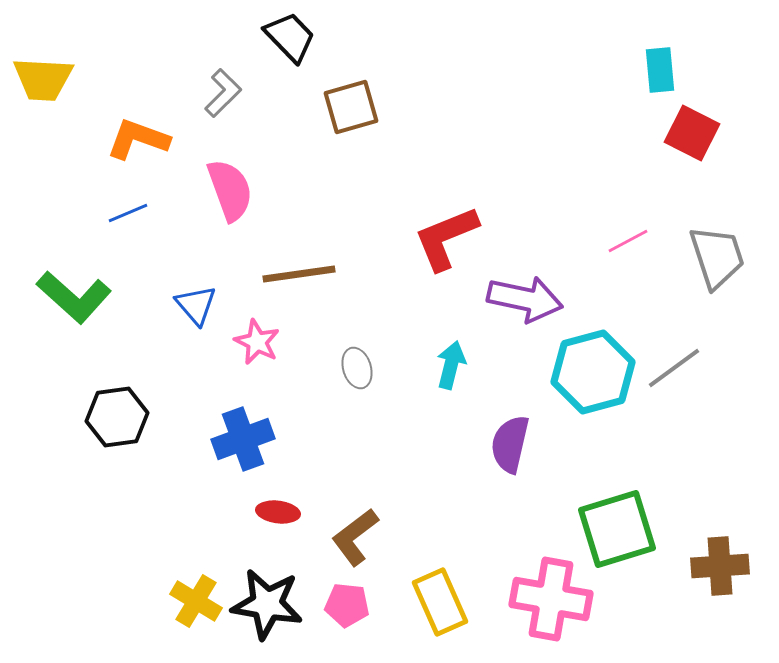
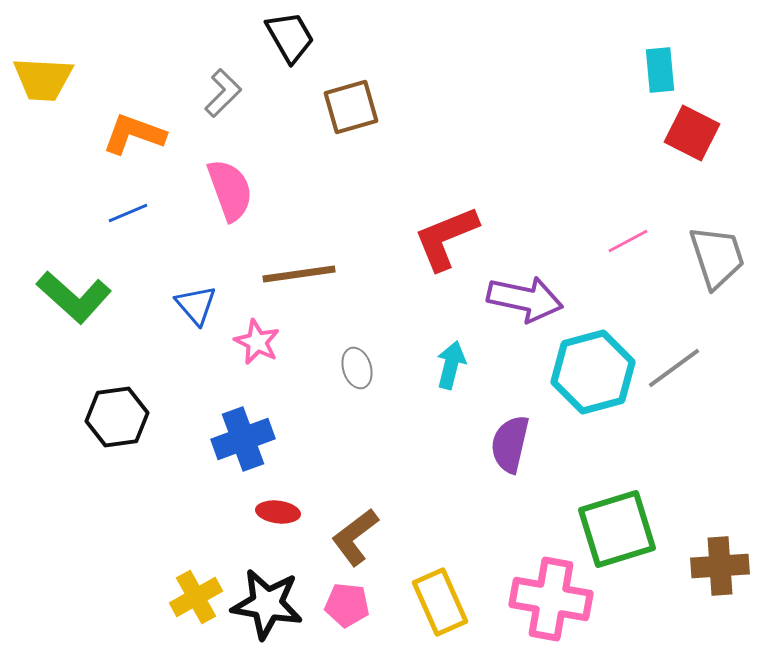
black trapezoid: rotated 14 degrees clockwise
orange L-shape: moved 4 px left, 5 px up
yellow cross: moved 4 px up; rotated 30 degrees clockwise
